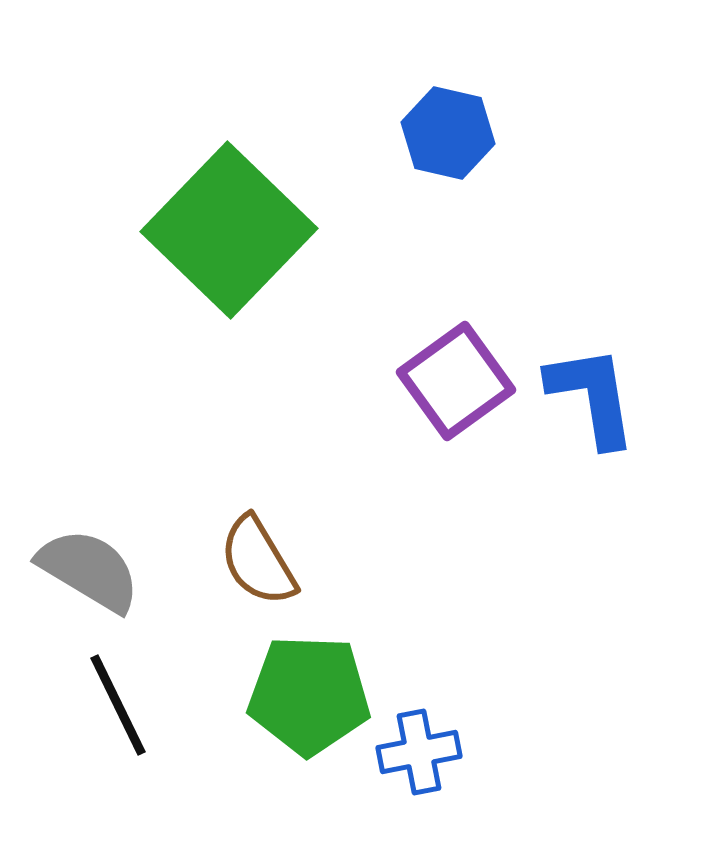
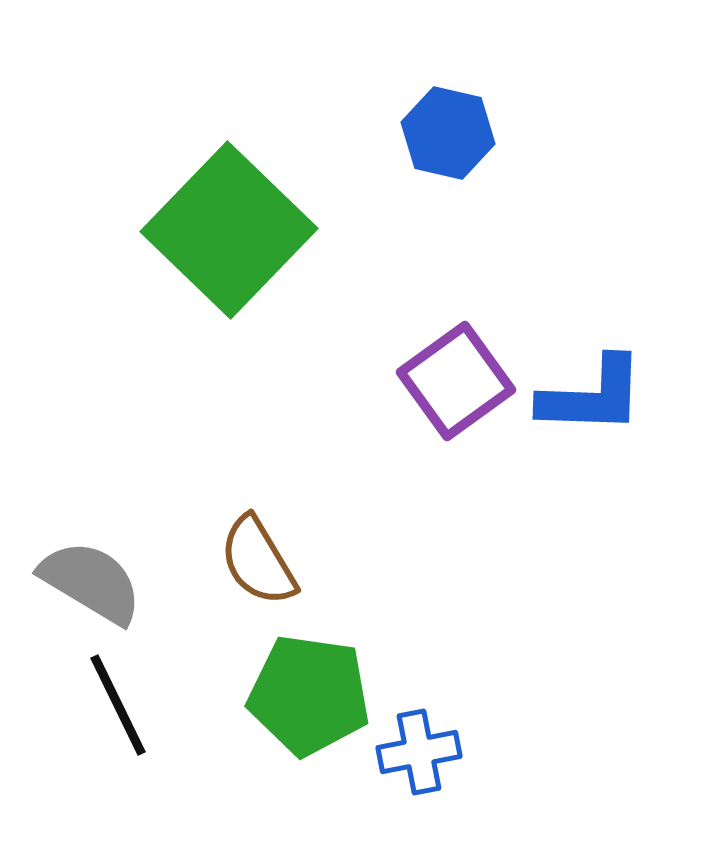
blue L-shape: rotated 101 degrees clockwise
gray semicircle: moved 2 px right, 12 px down
green pentagon: rotated 6 degrees clockwise
